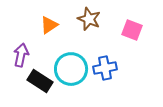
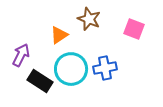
orange triangle: moved 10 px right, 10 px down
pink square: moved 2 px right, 1 px up
purple arrow: rotated 15 degrees clockwise
